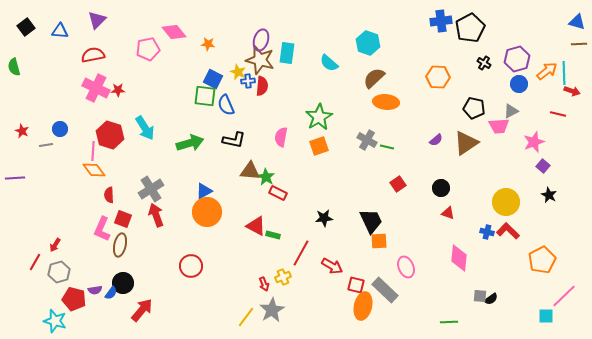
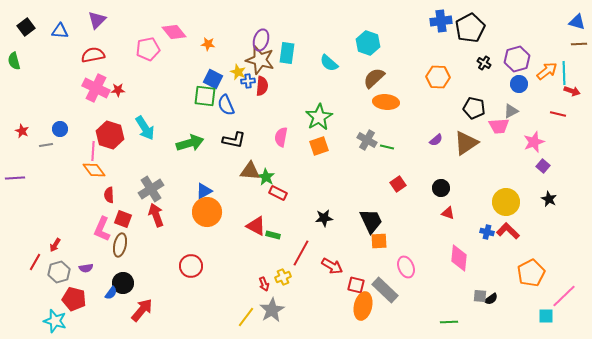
green semicircle at (14, 67): moved 6 px up
black star at (549, 195): moved 4 px down
orange pentagon at (542, 260): moved 11 px left, 13 px down
purple semicircle at (95, 290): moved 9 px left, 22 px up
